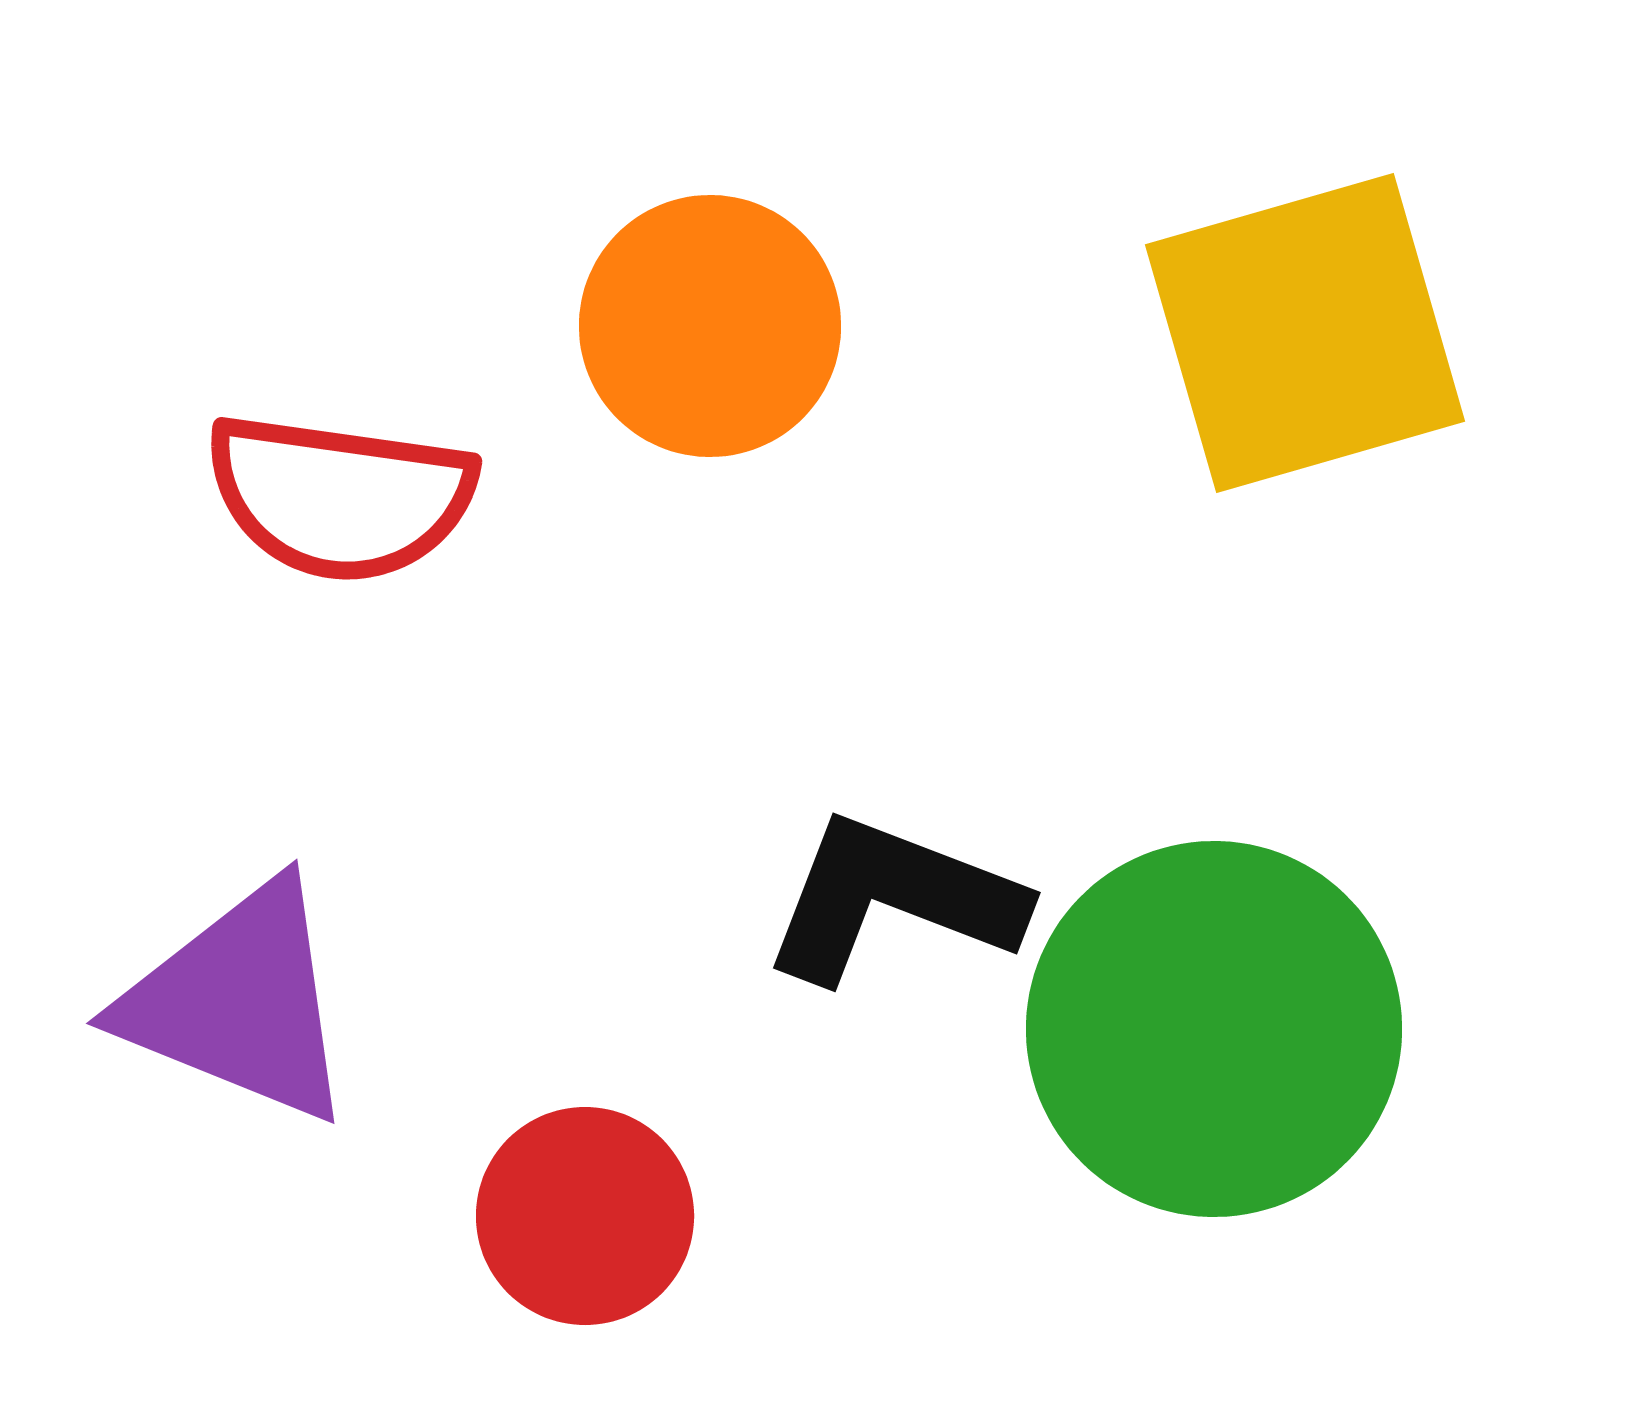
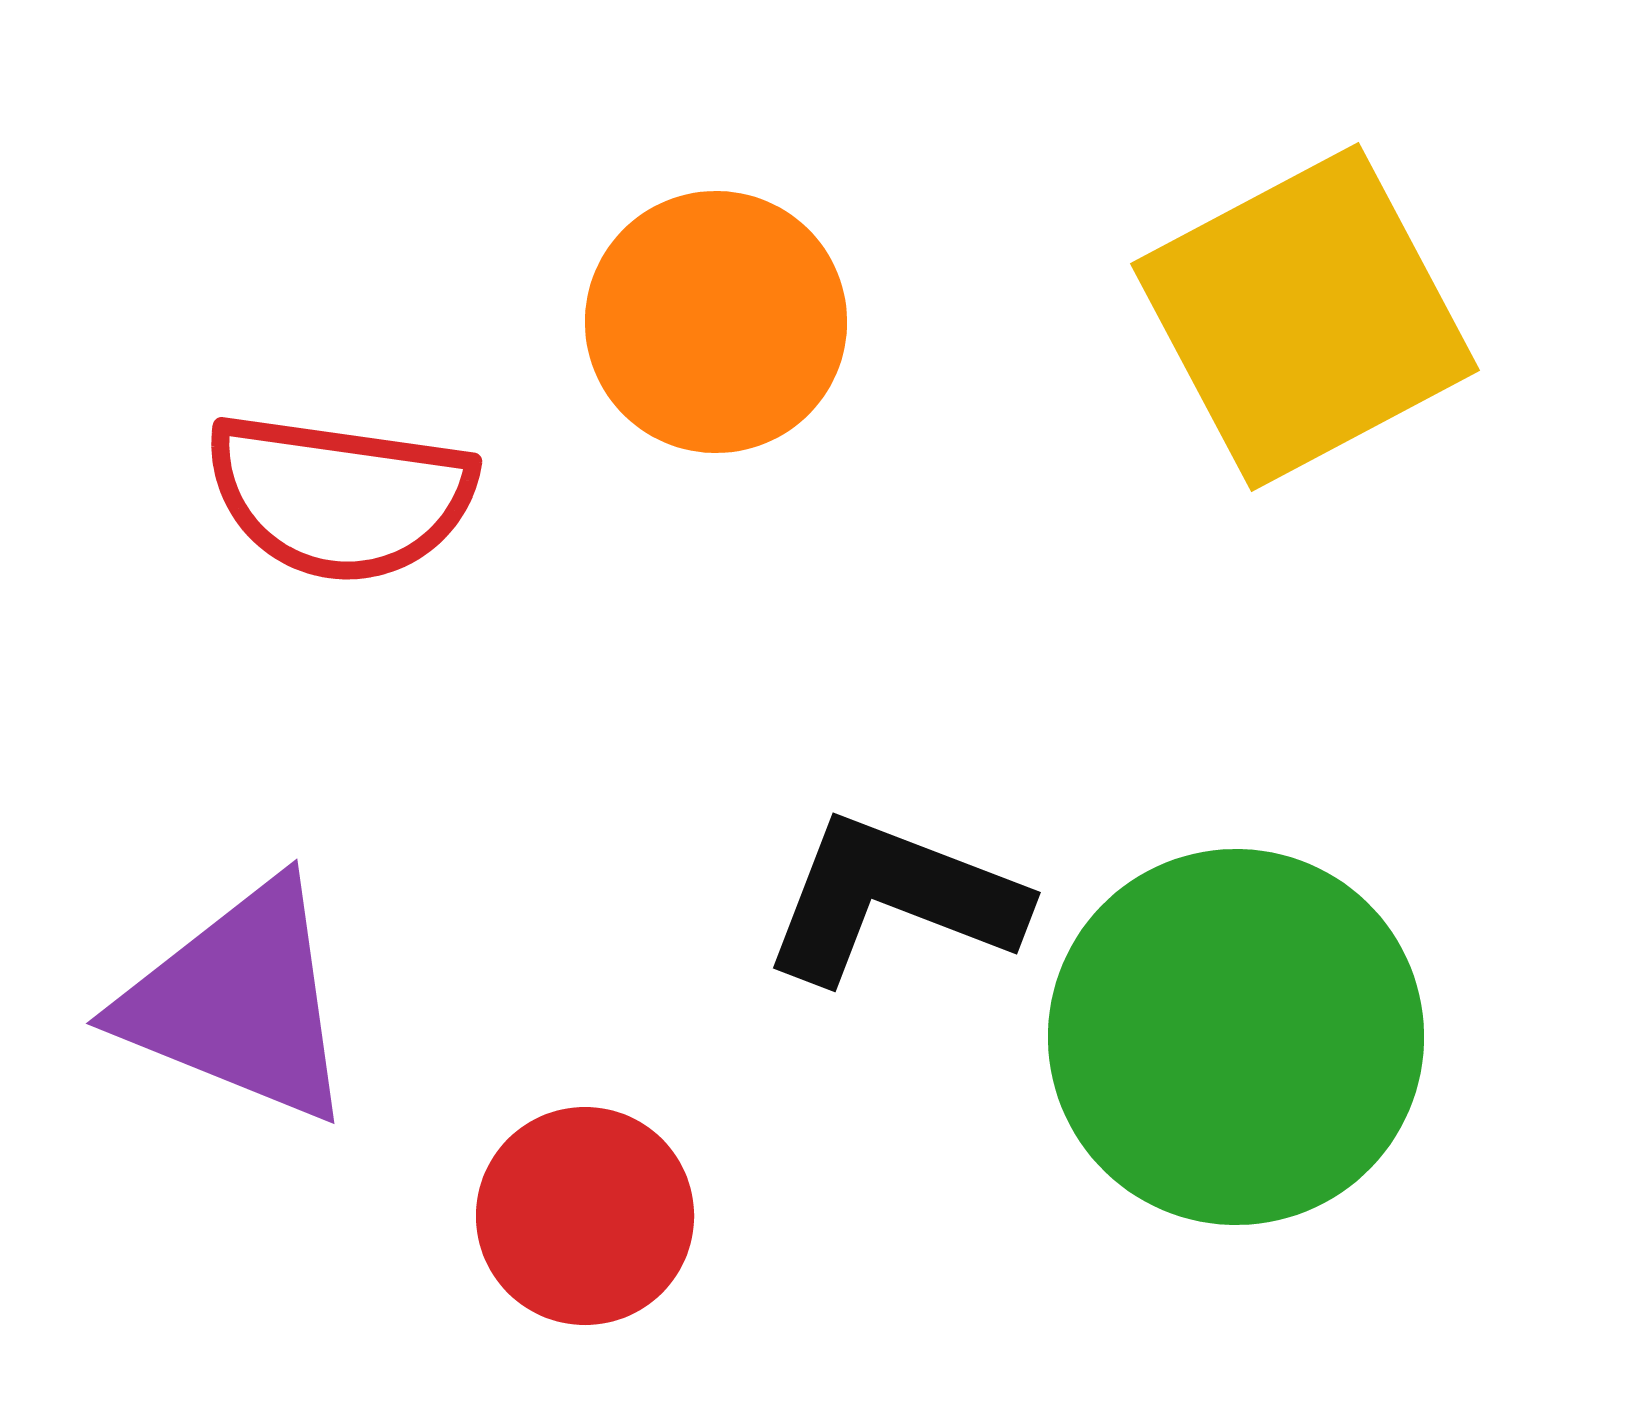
orange circle: moved 6 px right, 4 px up
yellow square: moved 16 px up; rotated 12 degrees counterclockwise
green circle: moved 22 px right, 8 px down
